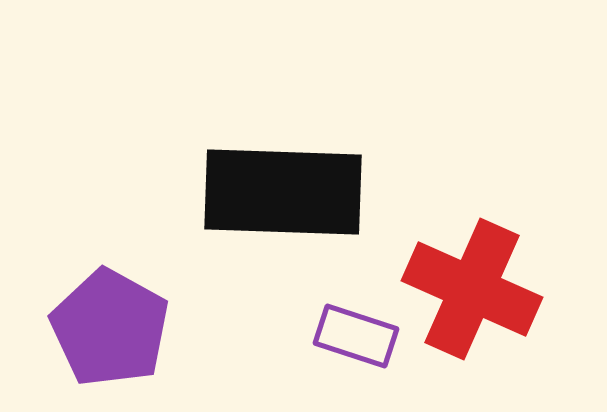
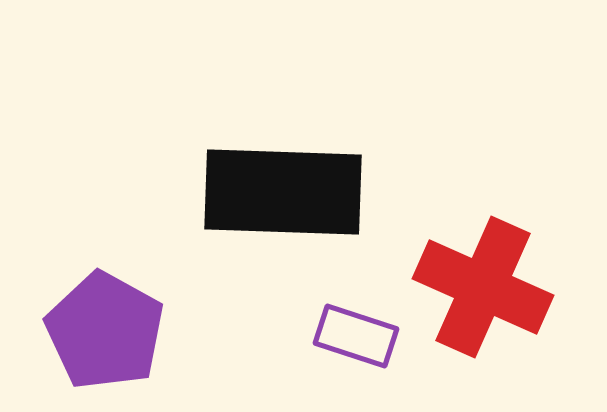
red cross: moved 11 px right, 2 px up
purple pentagon: moved 5 px left, 3 px down
